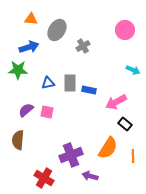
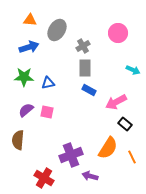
orange triangle: moved 1 px left, 1 px down
pink circle: moved 7 px left, 3 px down
green star: moved 6 px right, 7 px down
gray rectangle: moved 15 px right, 15 px up
blue rectangle: rotated 16 degrees clockwise
orange line: moved 1 px left, 1 px down; rotated 24 degrees counterclockwise
